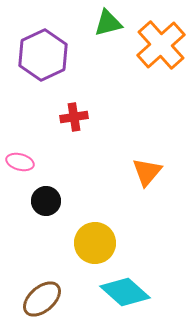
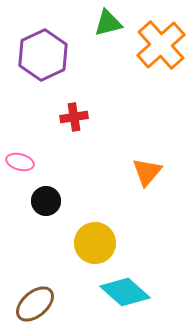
brown ellipse: moved 7 px left, 5 px down
